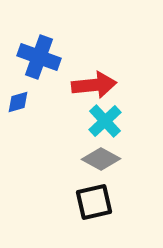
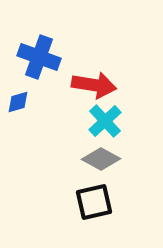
red arrow: rotated 15 degrees clockwise
